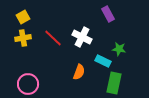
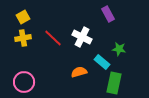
cyan rectangle: moved 1 px left, 1 px down; rotated 14 degrees clockwise
orange semicircle: rotated 126 degrees counterclockwise
pink circle: moved 4 px left, 2 px up
